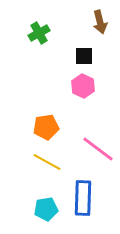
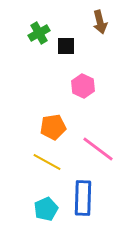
black square: moved 18 px left, 10 px up
orange pentagon: moved 7 px right
cyan pentagon: rotated 15 degrees counterclockwise
